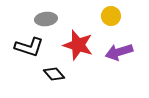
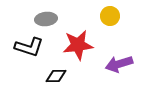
yellow circle: moved 1 px left
red star: rotated 24 degrees counterclockwise
purple arrow: moved 12 px down
black diamond: moved 2 px right, 2 px down; rotated 50 degrees counterclockwise
